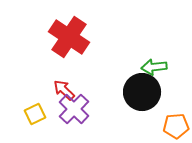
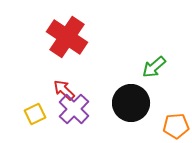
red cross: moved 2 px left
green arrow: rotated 35 degrees counterclockwise
black circle: moved 11 px left, 11 px down
